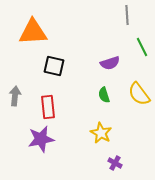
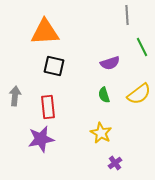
orange triangle: moved 12 px right
yellow semicircle: rotated 90 degrees counterclockwise
purple cross: rotated 24 degrees clockwise
